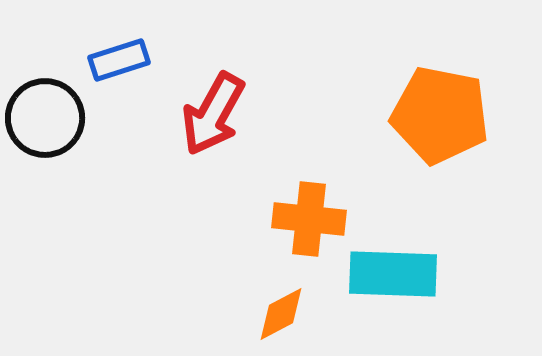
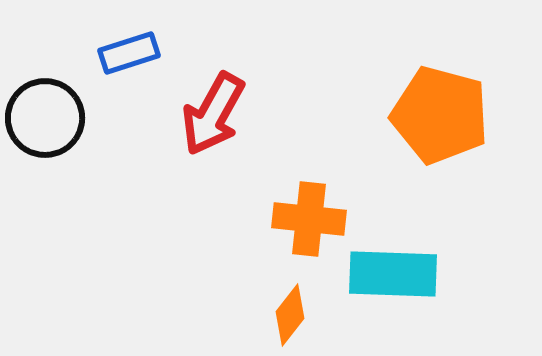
blue rectangle: moved 10 px right, 7 px up
orange pentagon: rotated 4 degrees clockwise
orange diamond: moved 9 px right, 1 px down; rotated 24 degrees counterclockwise
